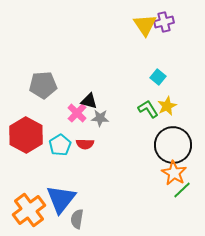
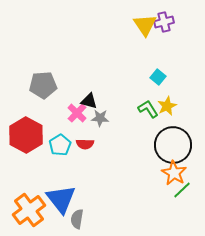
blue triangle: rotated 16 degrees counterclockwise
